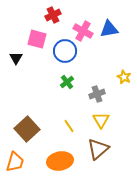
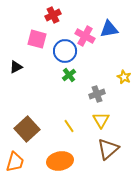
pink cross: moved 2 px right, 5 px down
black triangle: moved 9 px down; rotated 32 degrees clockwise
green cross: moved 2 px right, 7 px up
brown triangle: moved 10 px right
